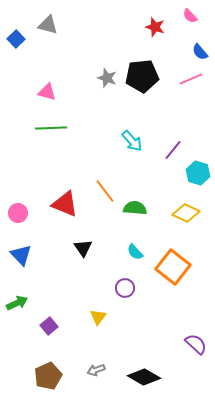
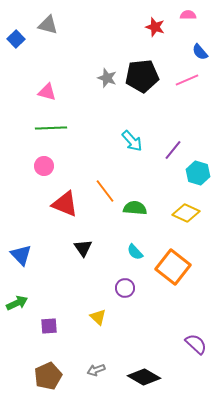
pink semicircle: moved 2 px left, 1 px up; rotated 133 degrees clockwise
pink line: moved 4 px left, 1 px down
pink circle: moved 26 px right, 47 px up
yellow triangle: rotated 24 degrees counterclockwise
purple square: rotated 36 degrees clockwise
